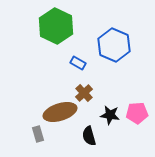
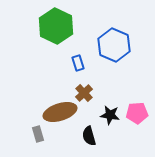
blue rectangle: rotated 42 degrees clockwise
